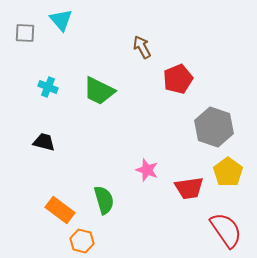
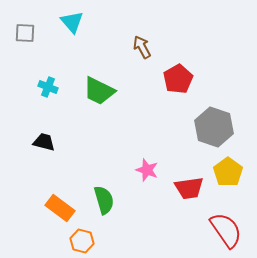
cyan triangle: moved 11 px right, 2 px down
red pentagon: rotated 8 degrees counterclockwise
orange rectangle: moved 2 px up
